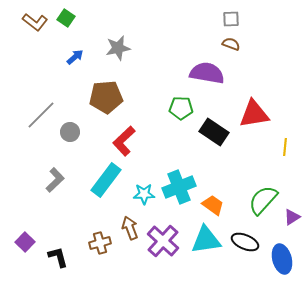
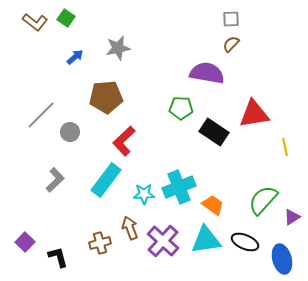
brown semicircle: rotated 66 degrees counterclockwise
yellow line: rotated 18 degrees counterclockwise
